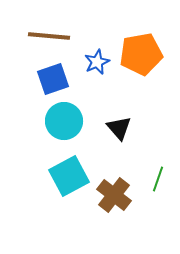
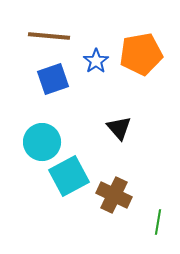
blue star: moved 1 px left, 1 px up; rotated 10 degrees counterclockwise
cyan circle: moved 22 px left, 21 px down
green line: moved 43 px down; rotated 10 degrees counterclockwise
brown cross: rotated 12 degrees counterclockwise
